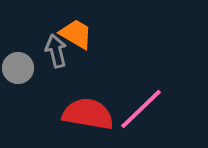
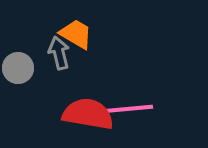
gray arrow: moved 3 px right, 2 px down
pink line: moved 14 px left; rotated 39 degrees clockwise
